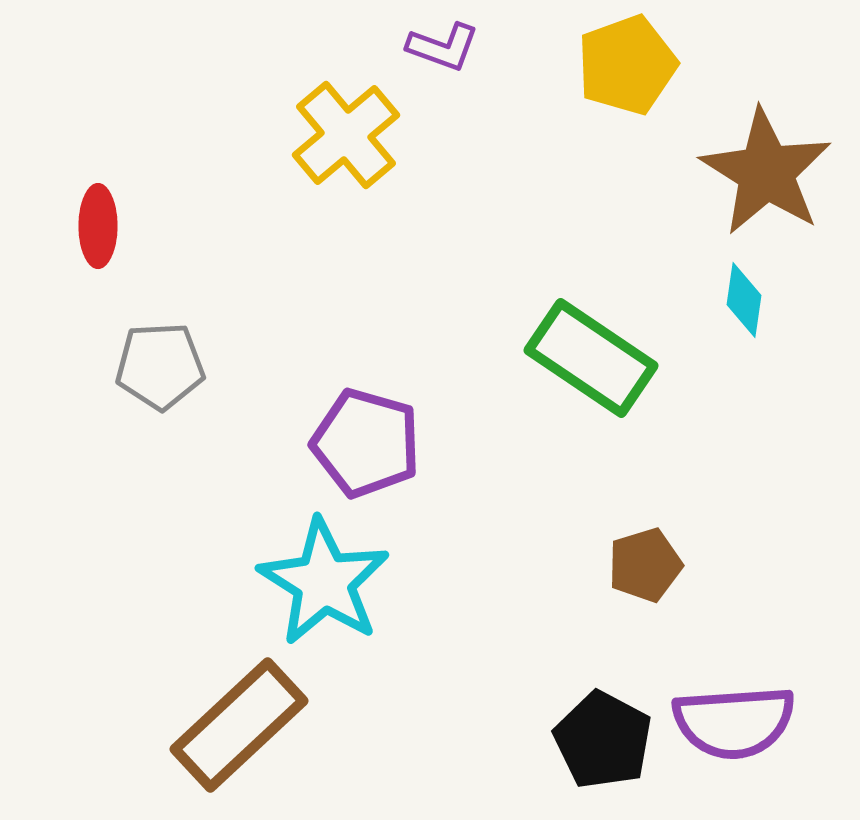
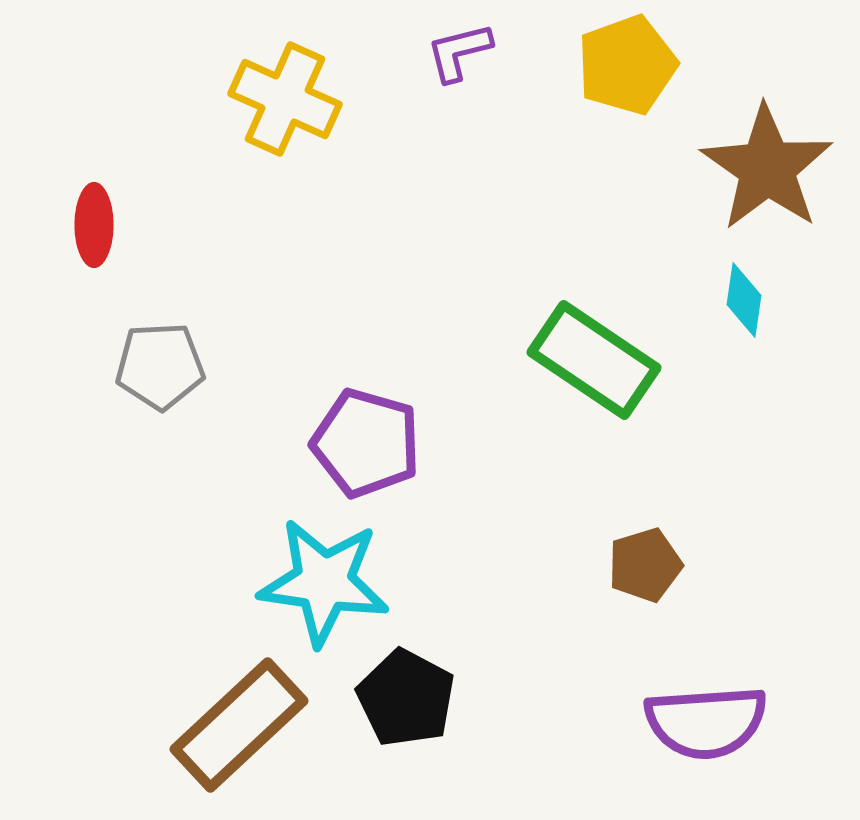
purple L-shape: moved 16 px right, 5 px down; rotated 146 degrees clockwise
yellow cross: moved 61 px left, 36 px up; rotated 26 degrees counterclockwise
brown star: moved 1 px right, 4 px up; rotated 3 degrees clockwise
red ellipse: moved 4 px left, 1 px up
green rectangle: moved 3 px right, 2 px down
cyan star: rotated 24 degrees counterclockwise
purple semicircle: moved 28 px left
black pentagon: moved 197 px left, 42 px up
